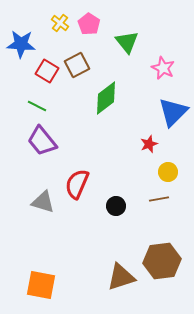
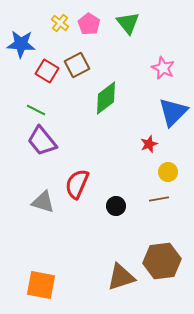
green triangle: moved 1 px right, 19 px up
green line: moved 1 px left, 4 px down
